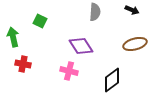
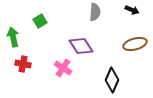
green square: rotated 32 degrees clockwise
pink cross: moved 6 px left, 3 px up; rotated 18 degrees clockwise
black diamond: rotated 30 degrees counterclockwise
